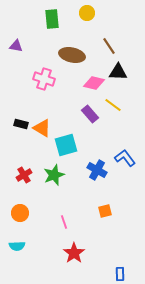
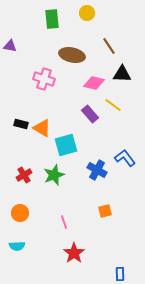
purple triangle: moved 6 px left
black triangle: moved 4 px right, 2 px down
